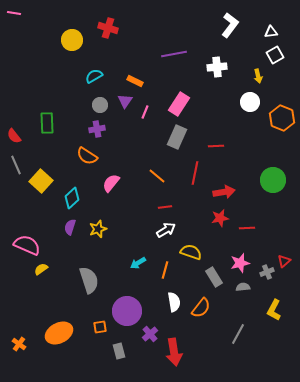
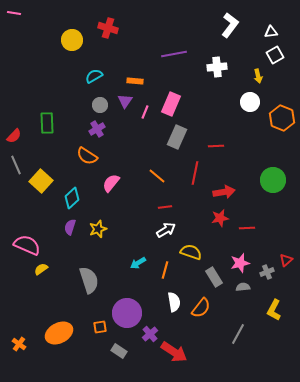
orange rectangle at (135, 81): rotated 21 degrees counterclockwise
pink rectangle at (179, 104): moved 8 px left; rotated 10 degrees counterclockwise
purple cross at (97, 129): rotated 21 degrees counterclockwise
red semicircle at (14, 136): rotated 98 degrees counterclockwise
red triangle at (284, 261): moved 2 px right, 1 px up
purple circle at (127, 311): moved 2 px down
gray rectangle at (119, 351): rotated 42 degrees counterclockwise
red arrow at (174, 352): rotated 48 degrees counterclockwise
